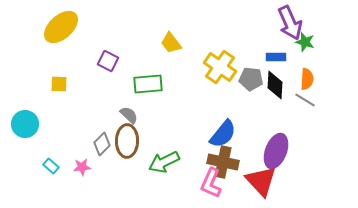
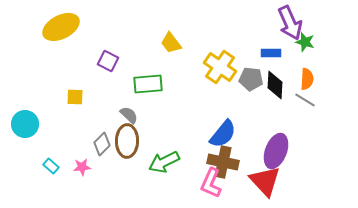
yellow ellipse: rotated 15 degrees clockwise
blue rectangle: moved 5 px left, 4 px up
yellow square: moved 16 px right, 13 px down
red triangle: moved 4 px right
